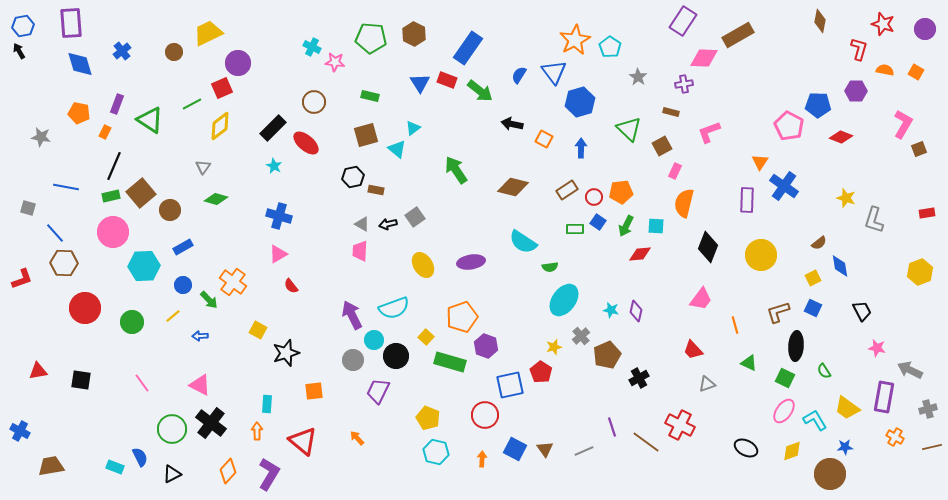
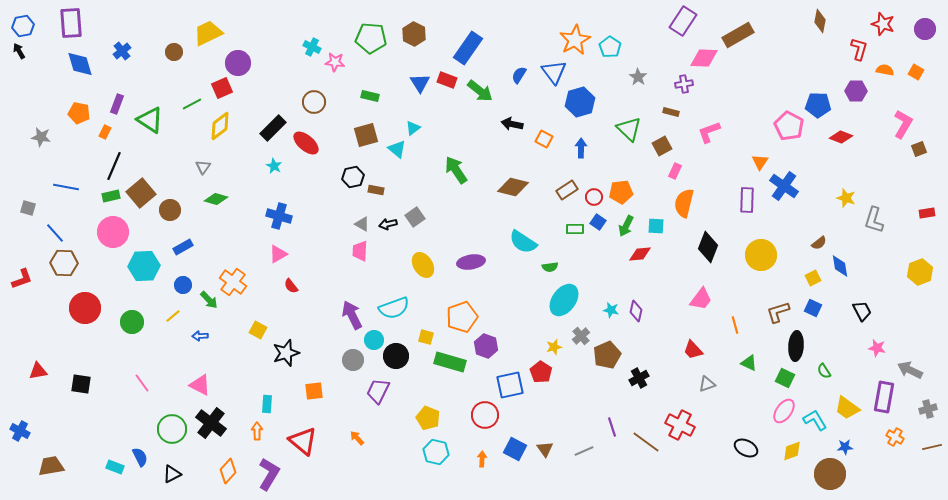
yellow square at (426, 337): rotated 28 degrees counterclockwise
black square at (81, 380): moved 4 px down
